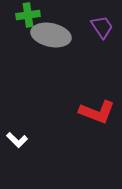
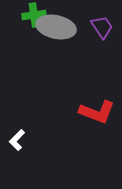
green cross: moved 6 px right
gray ellipse: moved 5 px right, 8 px up
white L-shape: rotated 90 degrees clockwise
